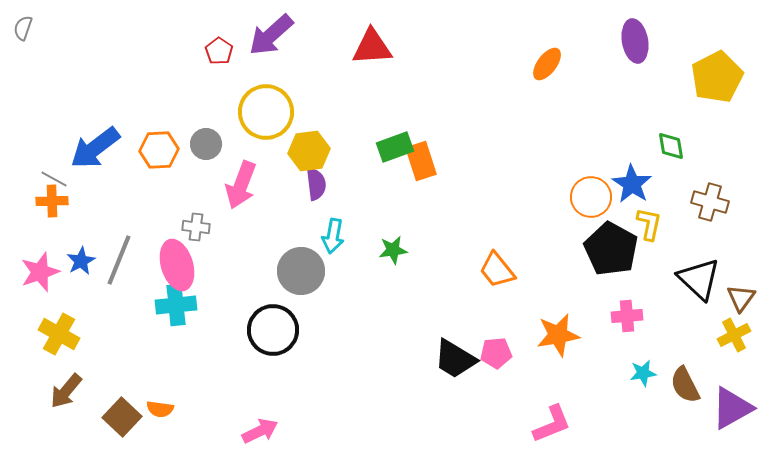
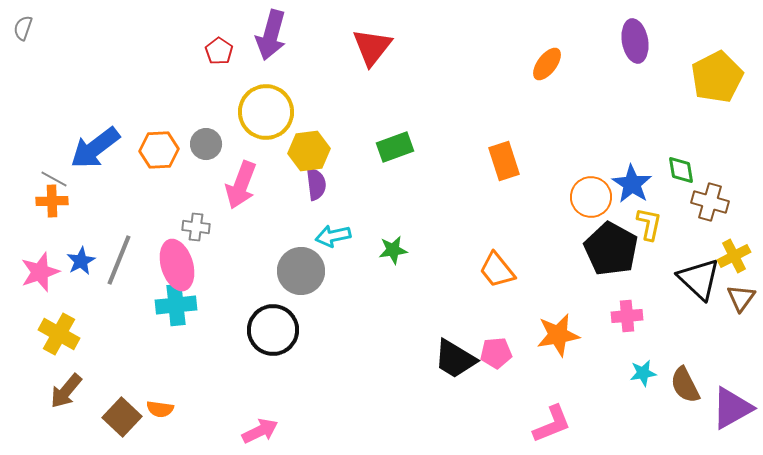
purple arrow at (271, 35): rotated 33 degrees counterclockwise
red triangle at (372, 47): rotated 48 degrees counterclockwise
green diamond at (671, 146): moved 10 px right, 24 px down
orange rectangle at (421, 161): moved 83 px right
cyan arrow at (333, 236): rotated 68 degrees clockwise
yellow cross at (734, 335): moved 79 px up
